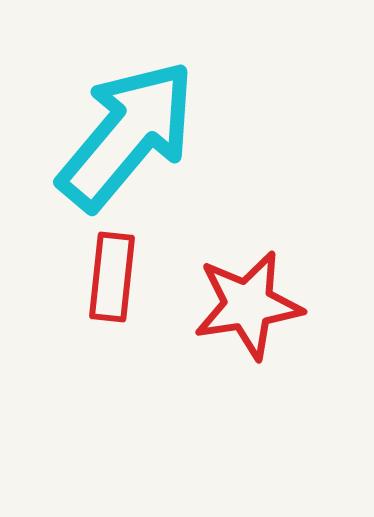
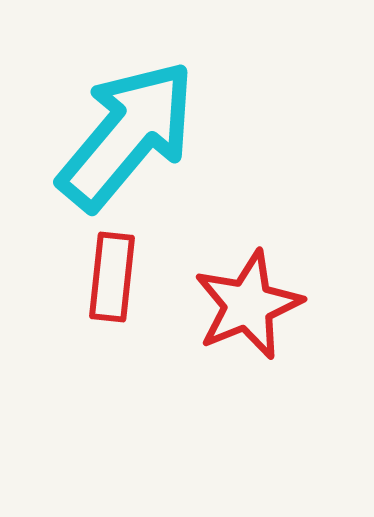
red star: rotated 13 degrees counterclockwise
